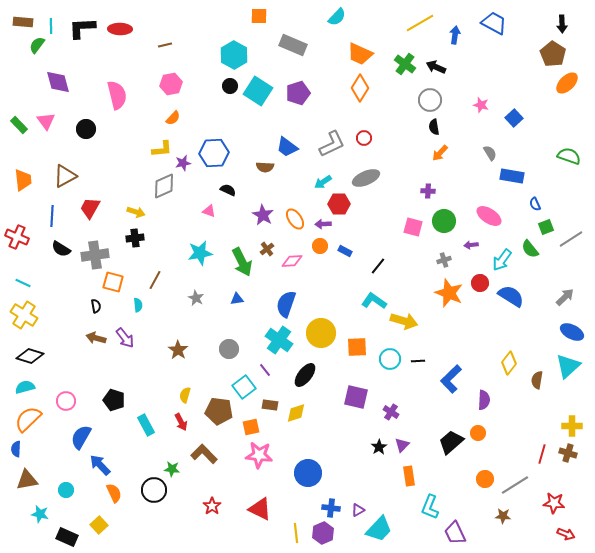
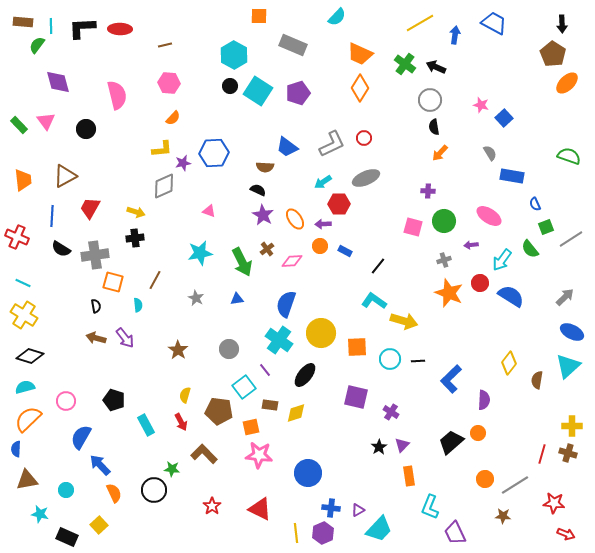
pink hexagon at (171, 84): moved 2 px left, 1 px up; rotated 15 degrees clockwise
blue square at (514, 118): moved 10 px left
black semicircle at (228, 190): moved 30 px right
